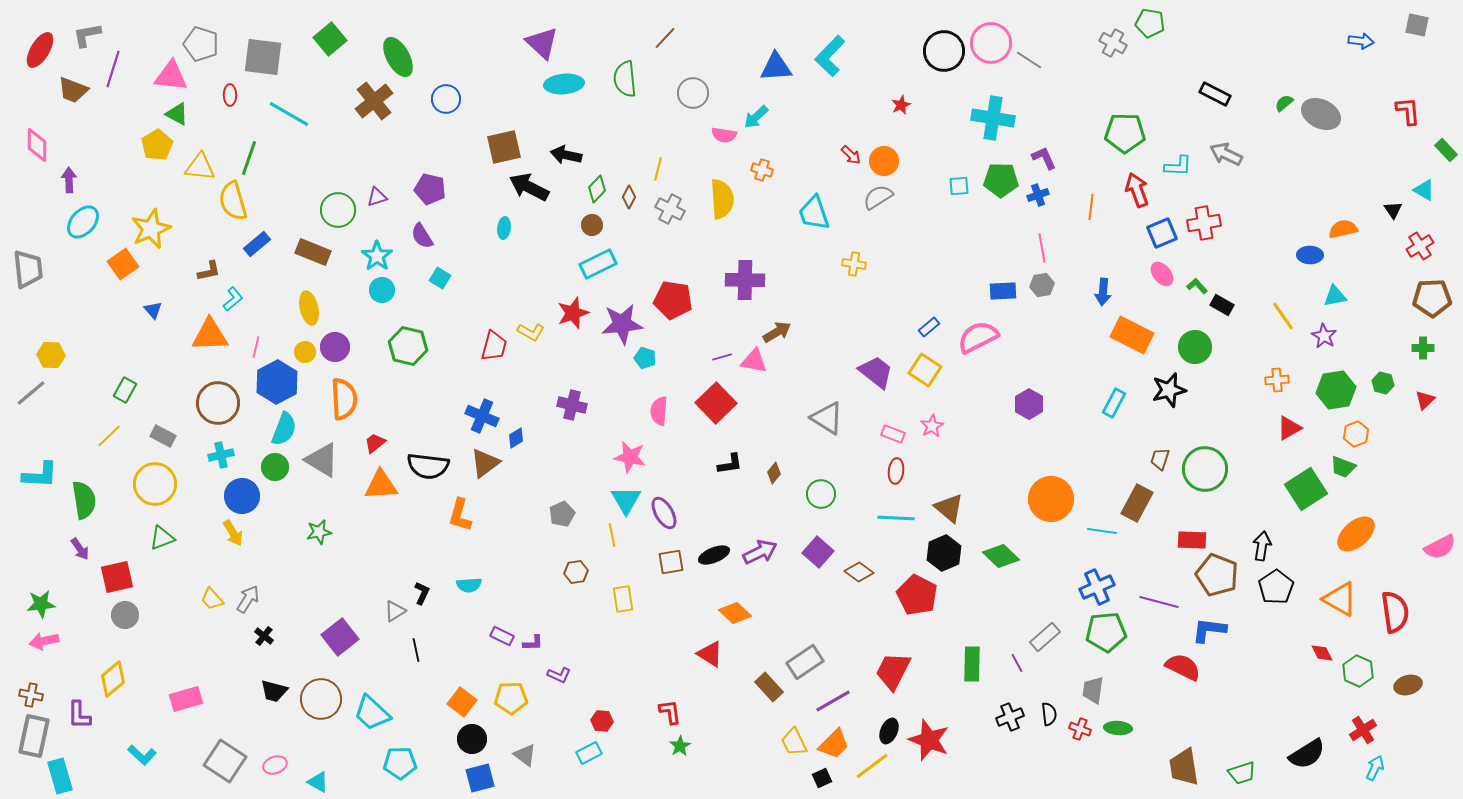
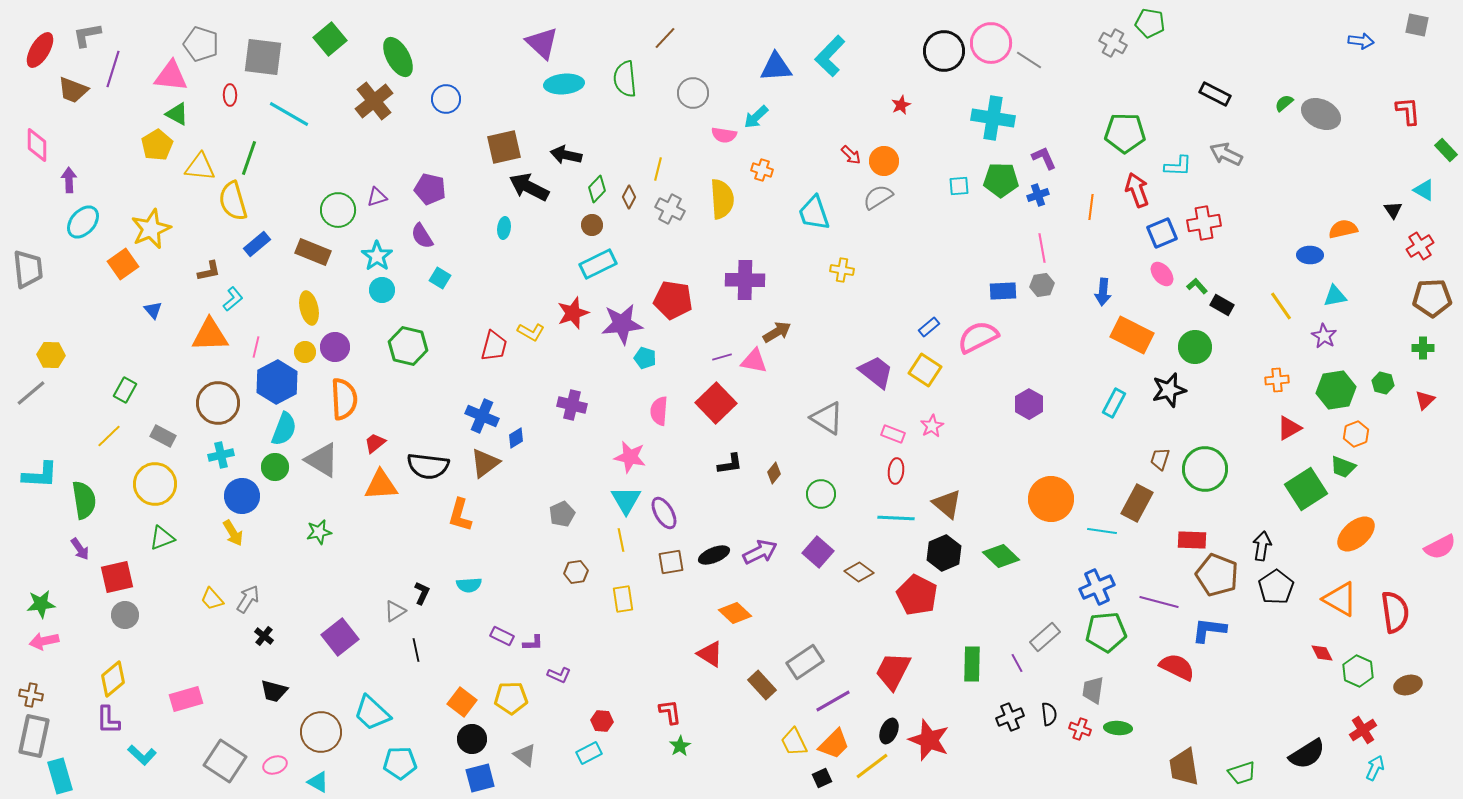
yellow cross at (854, 264): moved 12 px left, 6 px down
yellow line at (1283, 316): moved 2 px left, 10 px up
brown triangle at (949, 508): moved 2 px left, 4 px up
yellow line at (612, 535): moved 9 px right, 5 px down
red semicircle at (1183, 667): moved 6 px left
brown rectangle at (769, 687): moved 7 px left, 2 px up
brown circle at (321, 699): moved 33 px down
purple L-shape at (79, 715): moved 29 px right, 5 px down
